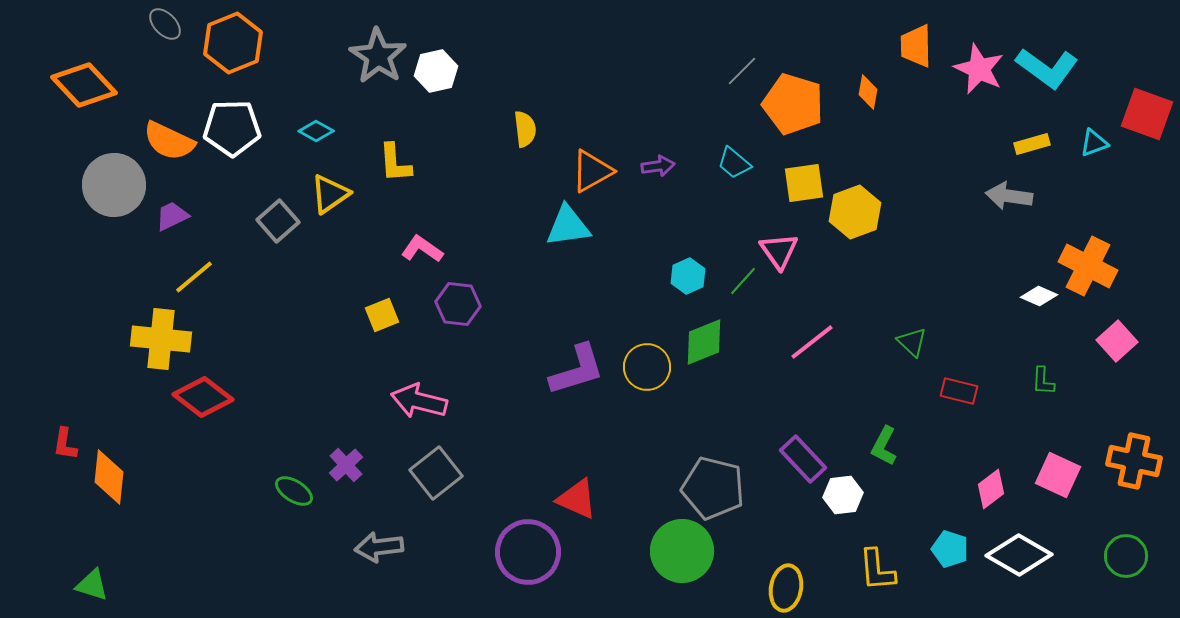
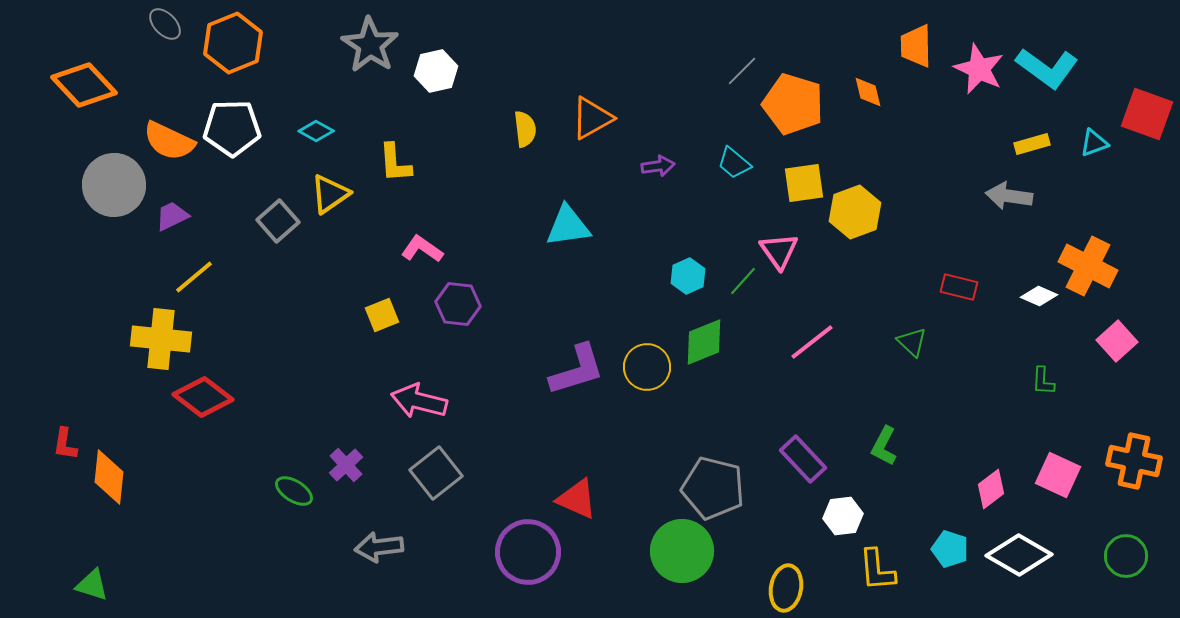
gray star at (378, 56): moved 8 px left, 11 px up
orange diamond at (868, 92): rotated 24 degrees counterclockwise
orange triangle at (592, 171): moved 53 px up
red rectangle at (959, 391): moved 104 px up
white hexagon at (843, 495): moved 21 px down
